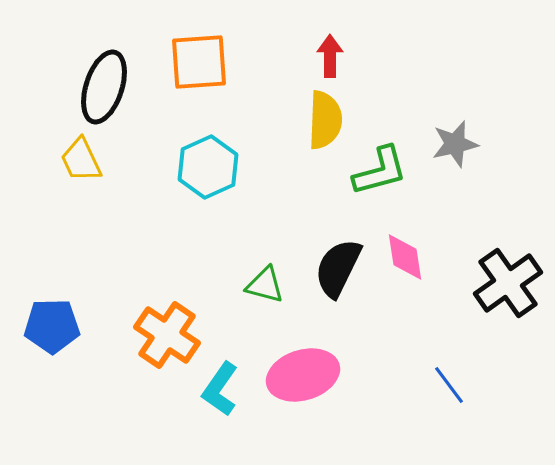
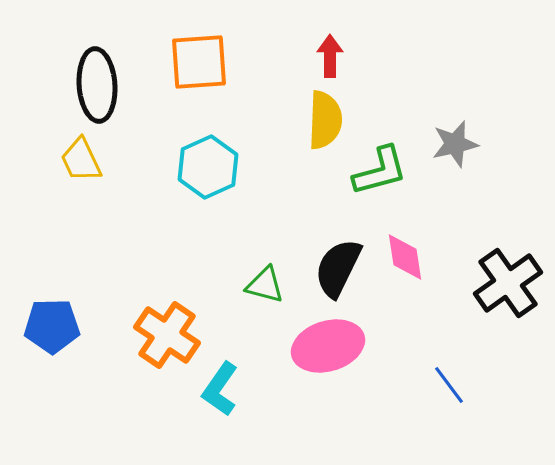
black ellipse: moved 7 px left, 2 px up; rotated 22 degrees counterclockwise
pink ellipse: moved 25 px right, 29 px up
